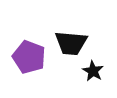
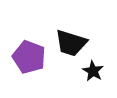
black trapezoid: rotated 12 degrees clockwise
